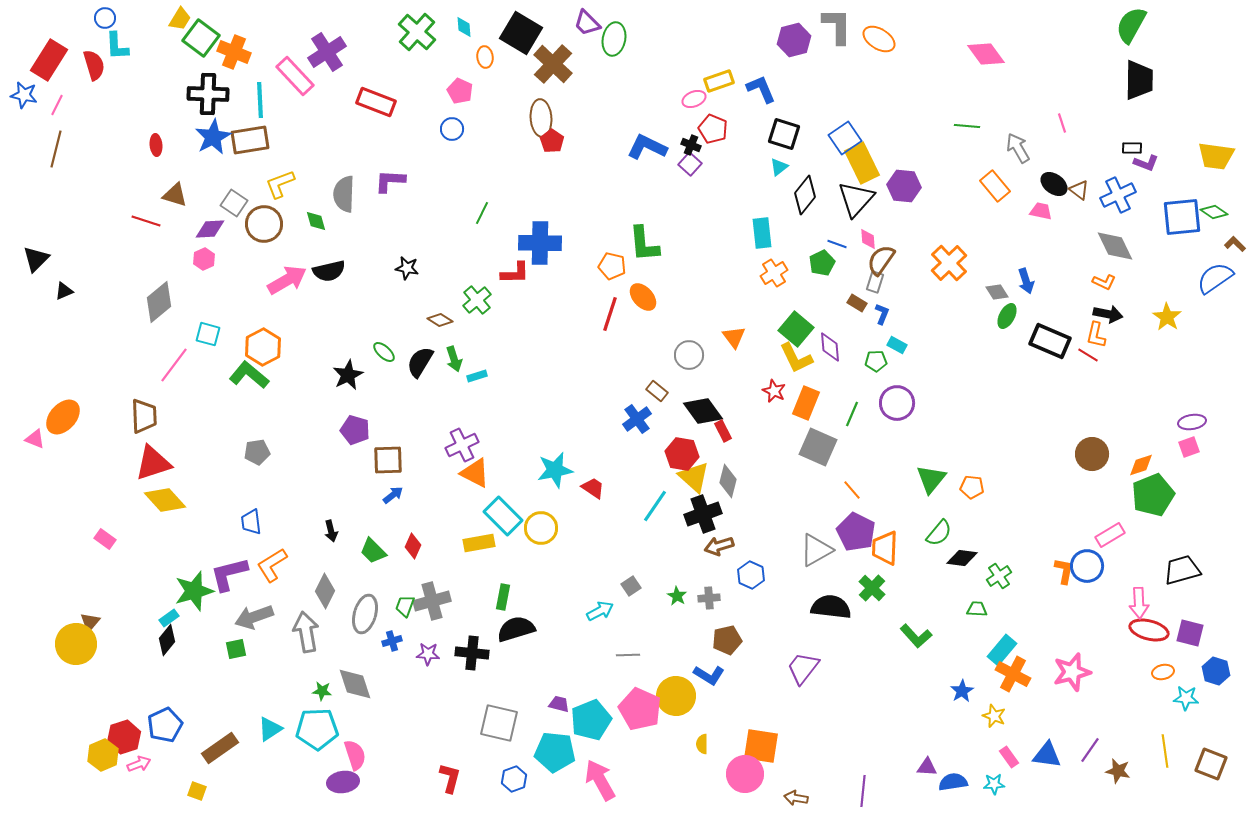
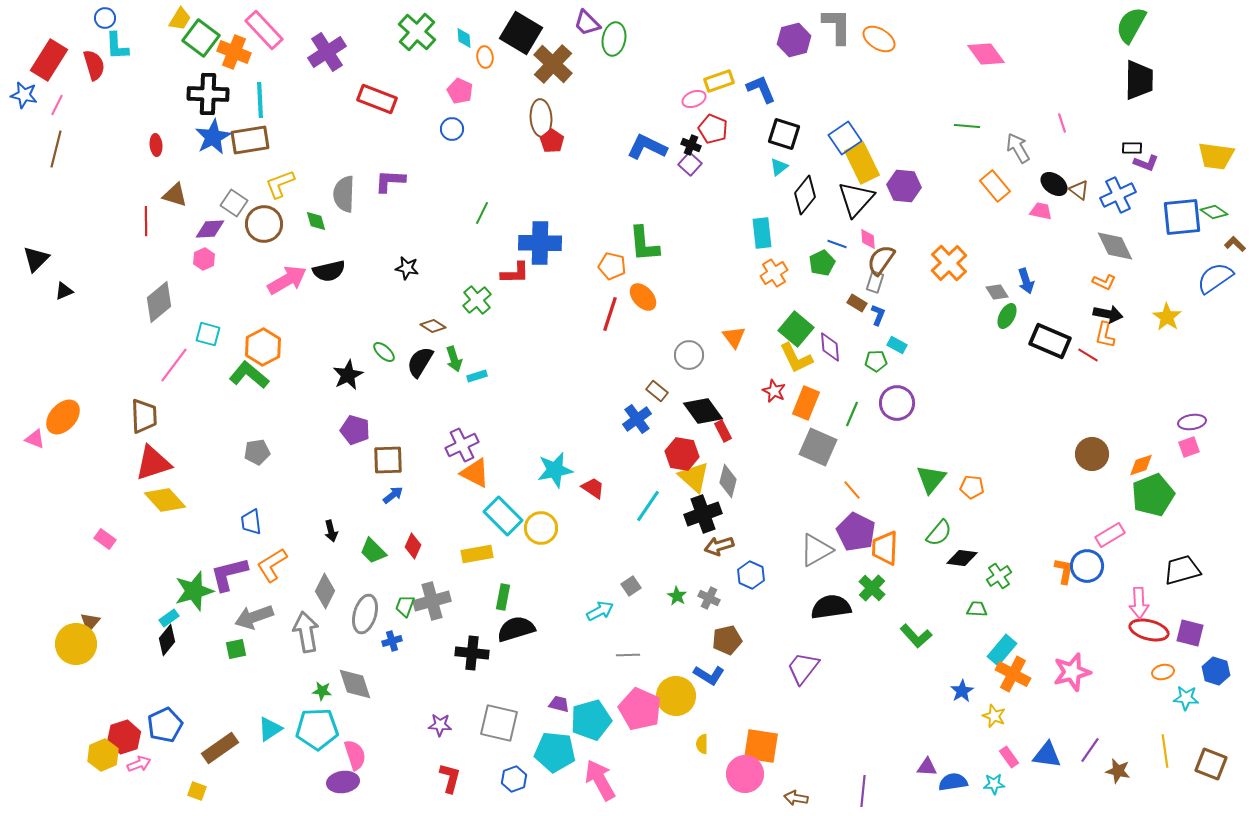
cyan diamond at (464, 27): moved 11 px down
pink rectangle at (295, 76): moved 31 px left, 46 px up
red rectangle at (376, 102): moved 1 px right, 3 px up
red line at (146, 221): rotated 72 degrees clockwise
blue L-shape at (882, 314): moved 4 px left, 1 px down
brown diamond at (440, 320): moved 7 px left, 6 px down
orange L-shape at (1096, 335): moved 9 px right
cyan line at (655, 506): moved 7 px left
yellow rectangle at (479, 543): moved 2 px left, 11 px down
gray cross at (709, 598): rotated 30 degrees clockwise
black semicircle at (831, 607): rotated 15 degrees counterclockwise
purple star at (428, 654): moved 12 px right, 71 px down
cyan pentagon at (591, 720): rotated 6 degrees clockwise
